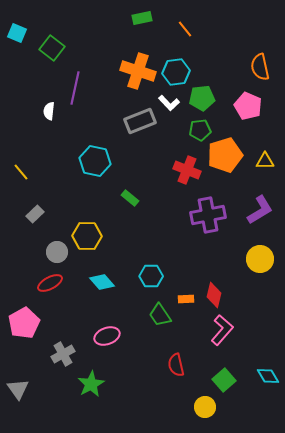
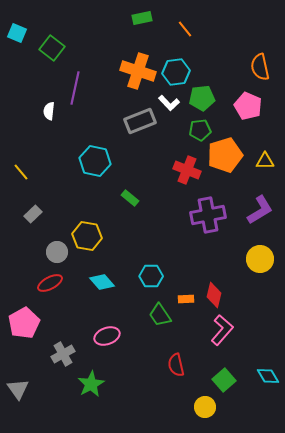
gray rectangle at (35, 214): moved 2 px left
yellow hexagon at (87, 236): rotated 8 degrees clockwise
